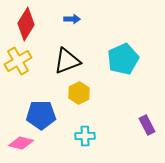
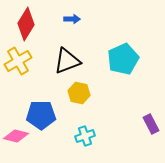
yellow hexagon: rotated 20 degrees counterclockwise
purple rectangle: moved 4 px right, 1 px up
cyan cross: rotated 18 degrees counterclockwise
pink diamond: moved 5 px left, 7 px up
